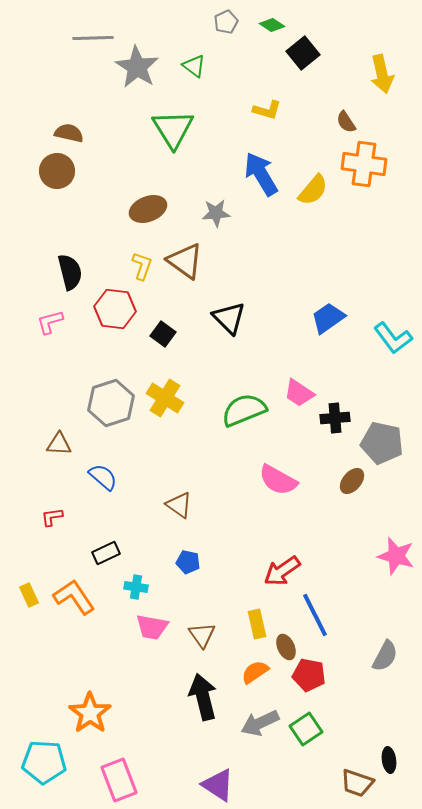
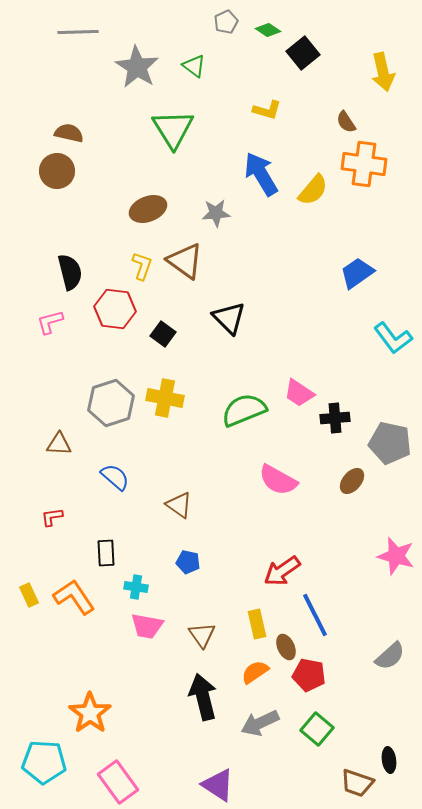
green diamond at (272, 25): moved 4 px left, 5 px down
gray line at (93, 38): moved 15 px left, 6 px up
yellow arrow at (382, 74): moved 1 px right, 2 px up
blue trapezoid at (328, 318): moved 29 px right, 45 px up
yellow cross at (165, 398): rotated 21 degrees counterclockwise
gray pentagon at (382, 443): moved 8 px right
blue semicircle at (103, 477): moved 12 px right
black rectangle at (106, 553): rotated 68 degrees counterclockwise
pink trapezoid at (152, 627): moved 5 px left, 1 px up
gray semicircle at (385, 656): moved 5 px right; rotated 20 degrees clockwise
green square at (306, 729): moved 11 px right; rotated 16 degrees counterclockwise
pink rectangle at (119, 780): moved 1 px left, 2 px down; rotated 15 degrees counterclockwise
